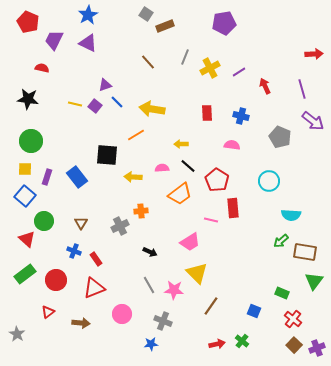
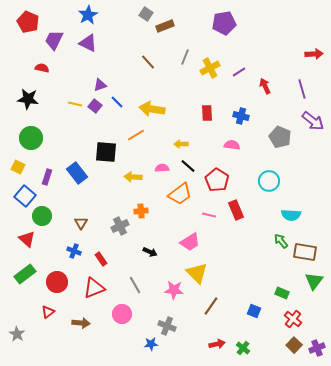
purple triangle at (105, 85): moved 5 px left
green circle at (31, 141): moved 3 px up
black square at (107, 155): moved 1 px left, 3 px up
yellow square at (25, 169): moved 7 px left, 2 px up; rotated 24 degrees clockwise
blue rectangle at (77, 177): moved 4 px up
red rectangle at (233, 208): moved 3 px right, 2 px down; rotated 18 degrees counterclockwise
pink line at (211, 220): moved 2 px left, 5 px up
green circle at (44, 221): moved 2 px left, 5 px up
green arrow at (281, 241): rotated 91 degrees clockwise
red rectangle at (96, 259): moved 5 px right
red circle at (56, 280): moved 1 px right, 2 px down
gray line at (149, 285): moved 14 px left
gray cross at (163, 321): moved 4 px right, 5 px down
green cross at (242, 341): moved 1 px right, 7 px down
